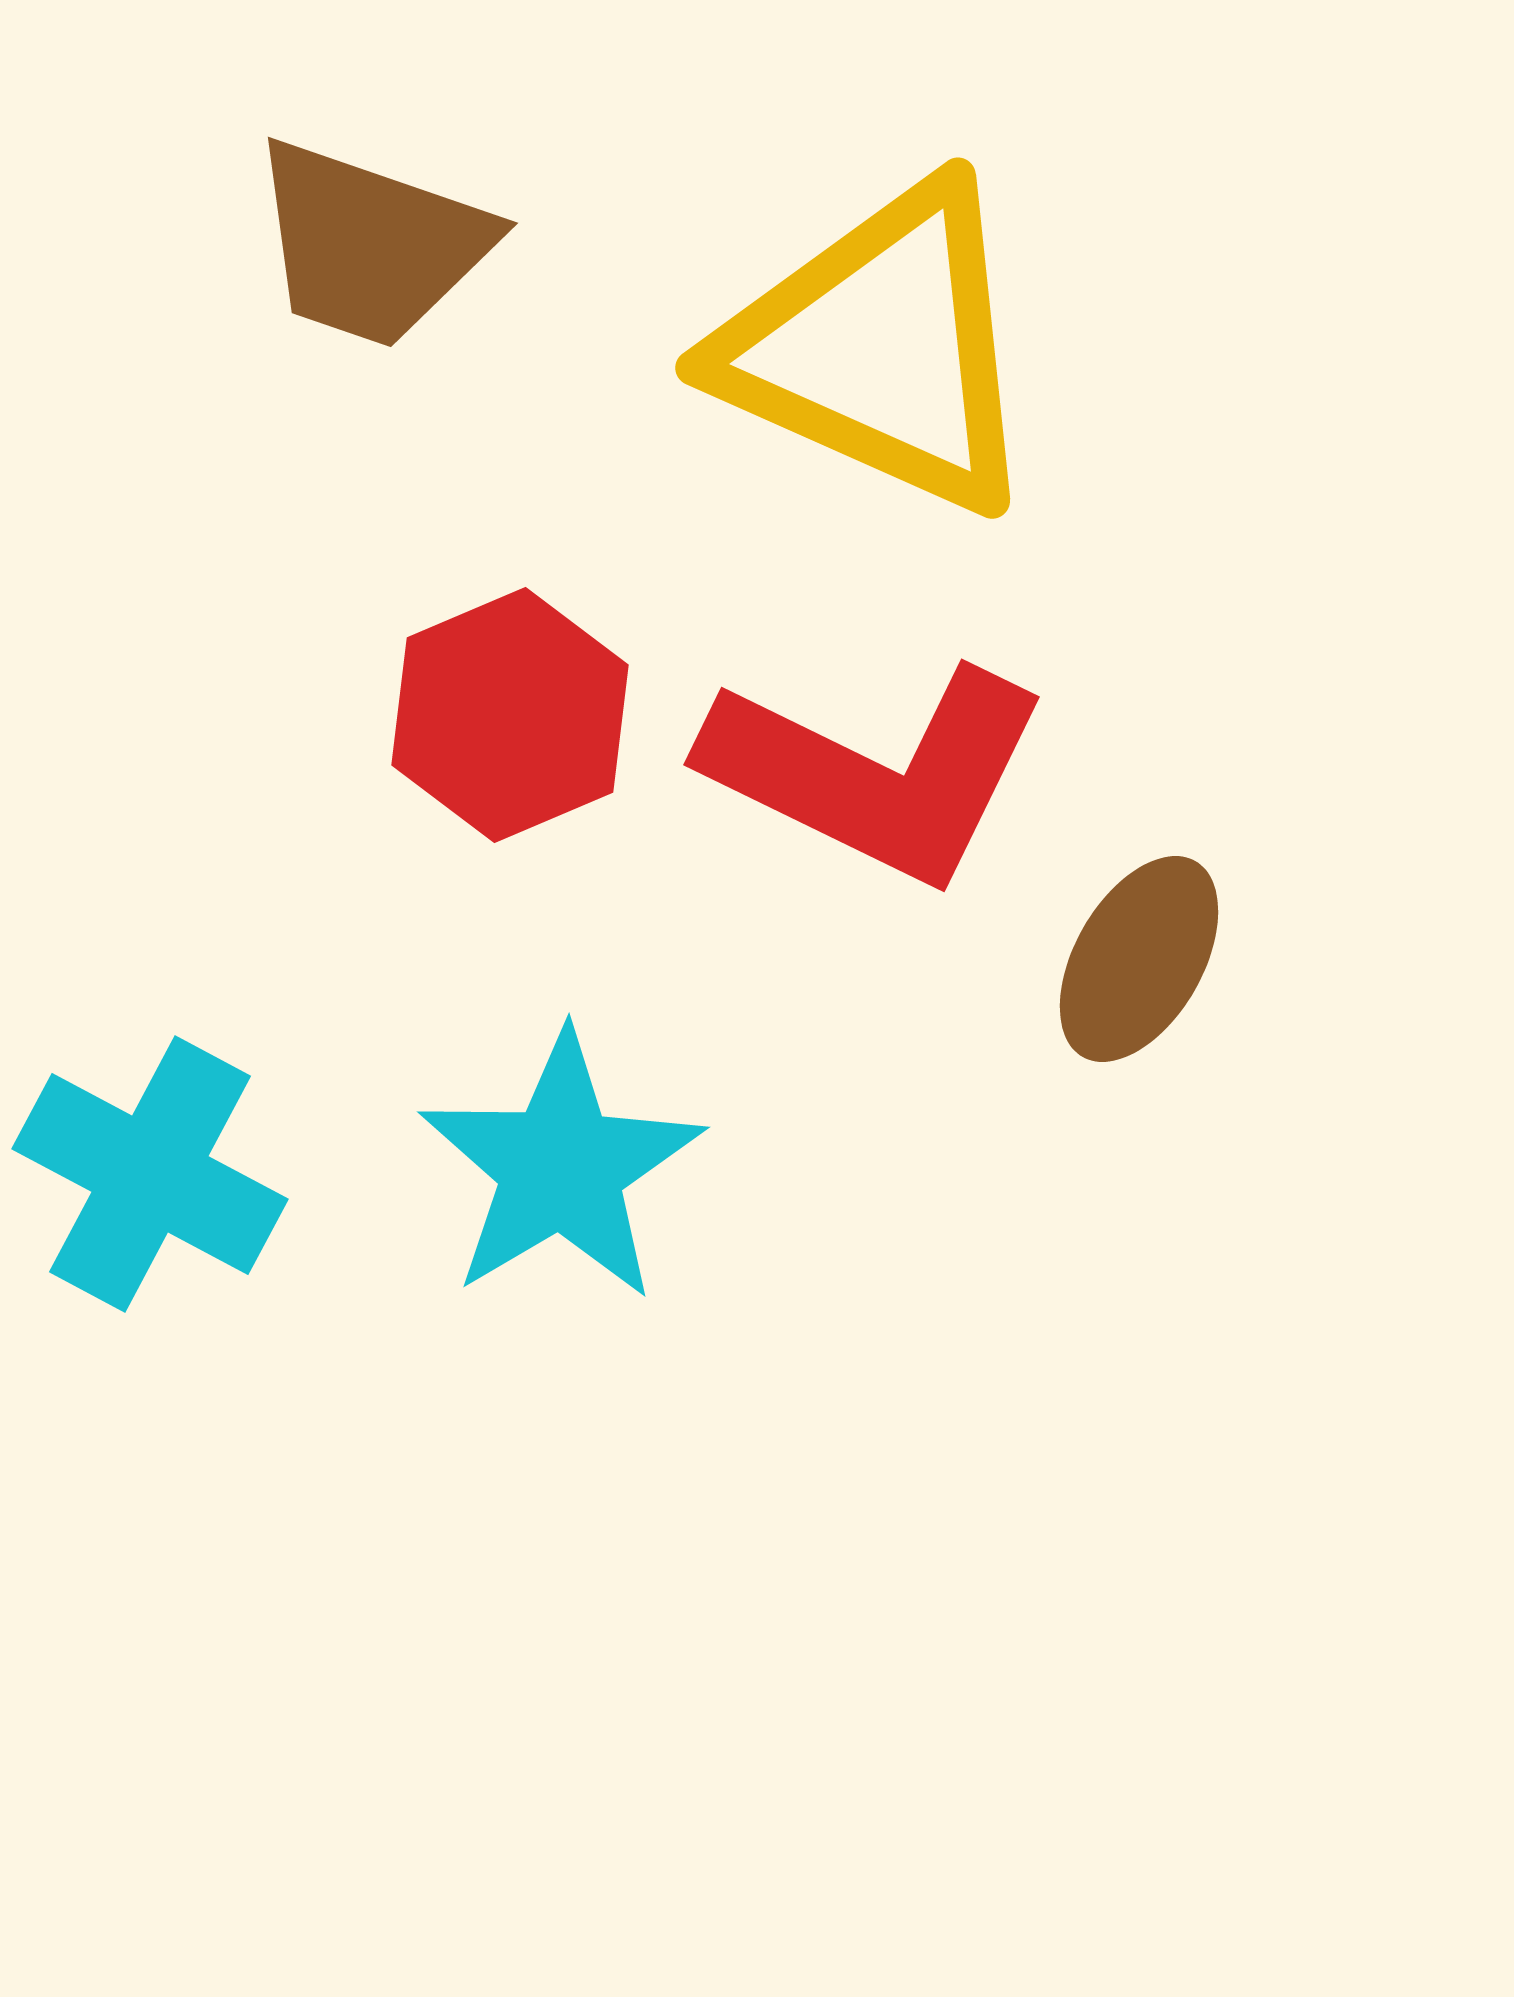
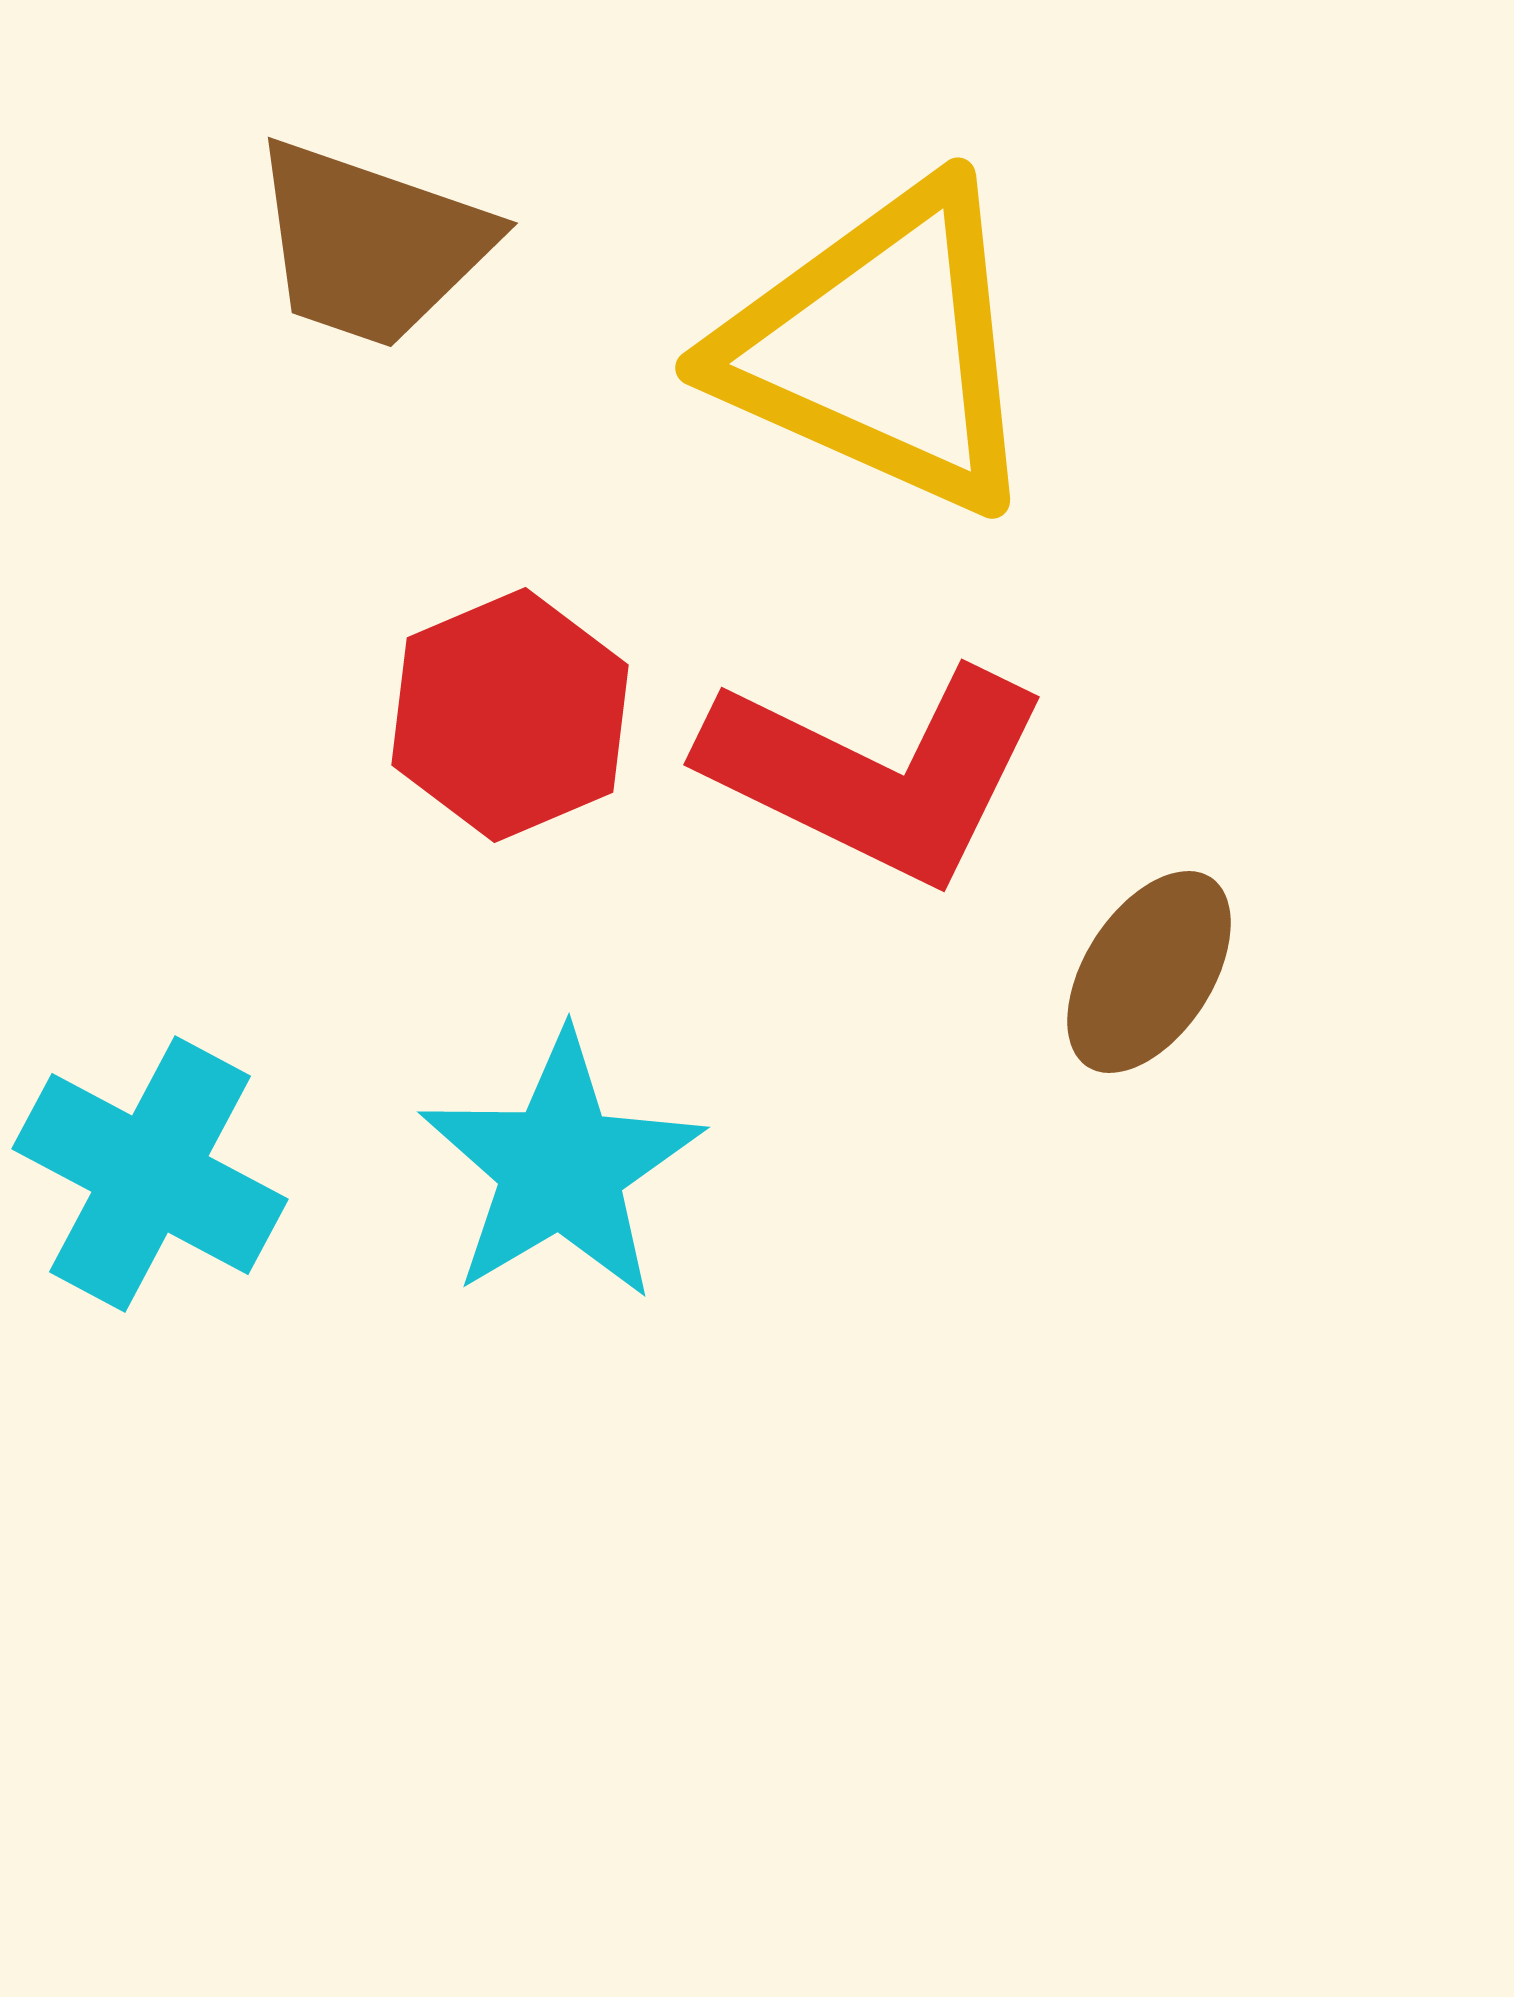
brown ellipse: moved 10 px right, 13 px down; rotated 3 degrees clockwise
